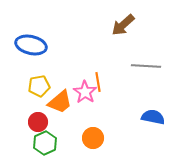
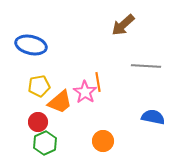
orange circle: moved 10 px right, 3 px down
